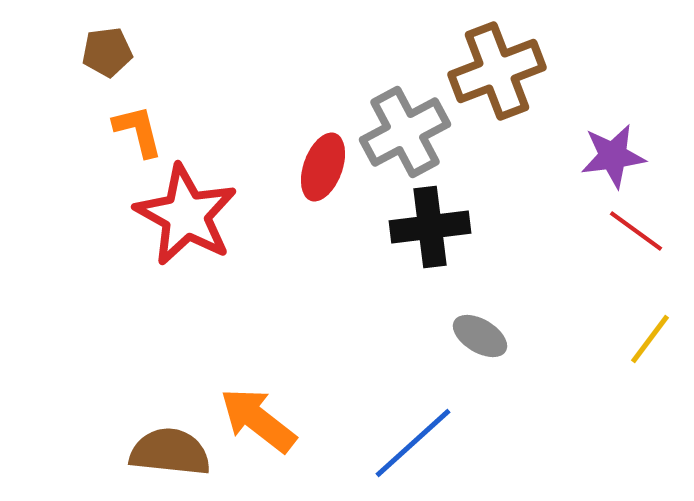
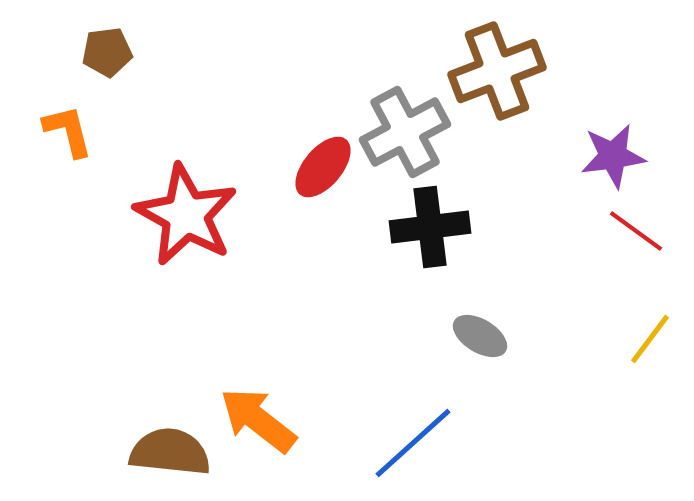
orange L-shape: moved 70 px left
red ellipse: rotated 20 degrees clockwise
